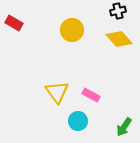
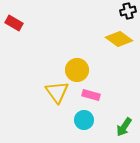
black cross: moved 10 px right
yellow circle: moved 5 px right, 40 px down
yellow diamond: rotated 12 degrees counterclockwise
pink rectangle: rotated 12 degrees counterclockwise
cyan circle: moved 6 px right, 1 px up
